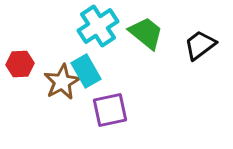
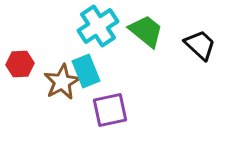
green trapezoid: moved 2 px up
black trapezoid: rotated 80 degrees clockwise
cyan rectangle: rotated 8 degrees clockwise
